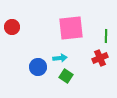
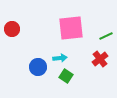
red circle: moved 2 px down
green line: rotated 64 degrees clockwise
red cross: moved 1 px down; rotated 14 degrees counterclockwise
